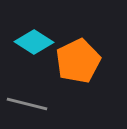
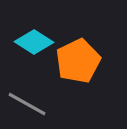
gray line: rotated 15 degrees clockwise
